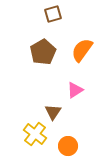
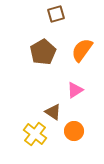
brown square: moved 3 px right
brown triangle: rotated 30 degrees counterclockwise
orange circle: moved 6 px right, 15 px up
